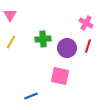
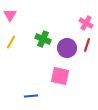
green cross: rotated 28 degrees clockwise
red line: moved 1 px left, 1 px up
blue line: rotated 16 degrees clockwise
